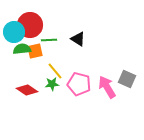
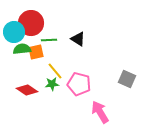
red circle: moved 1 px right, 2 px up
orange square: moved 1 px right, 1 px down
pink arrow: moved 7 px left, 25 px down
